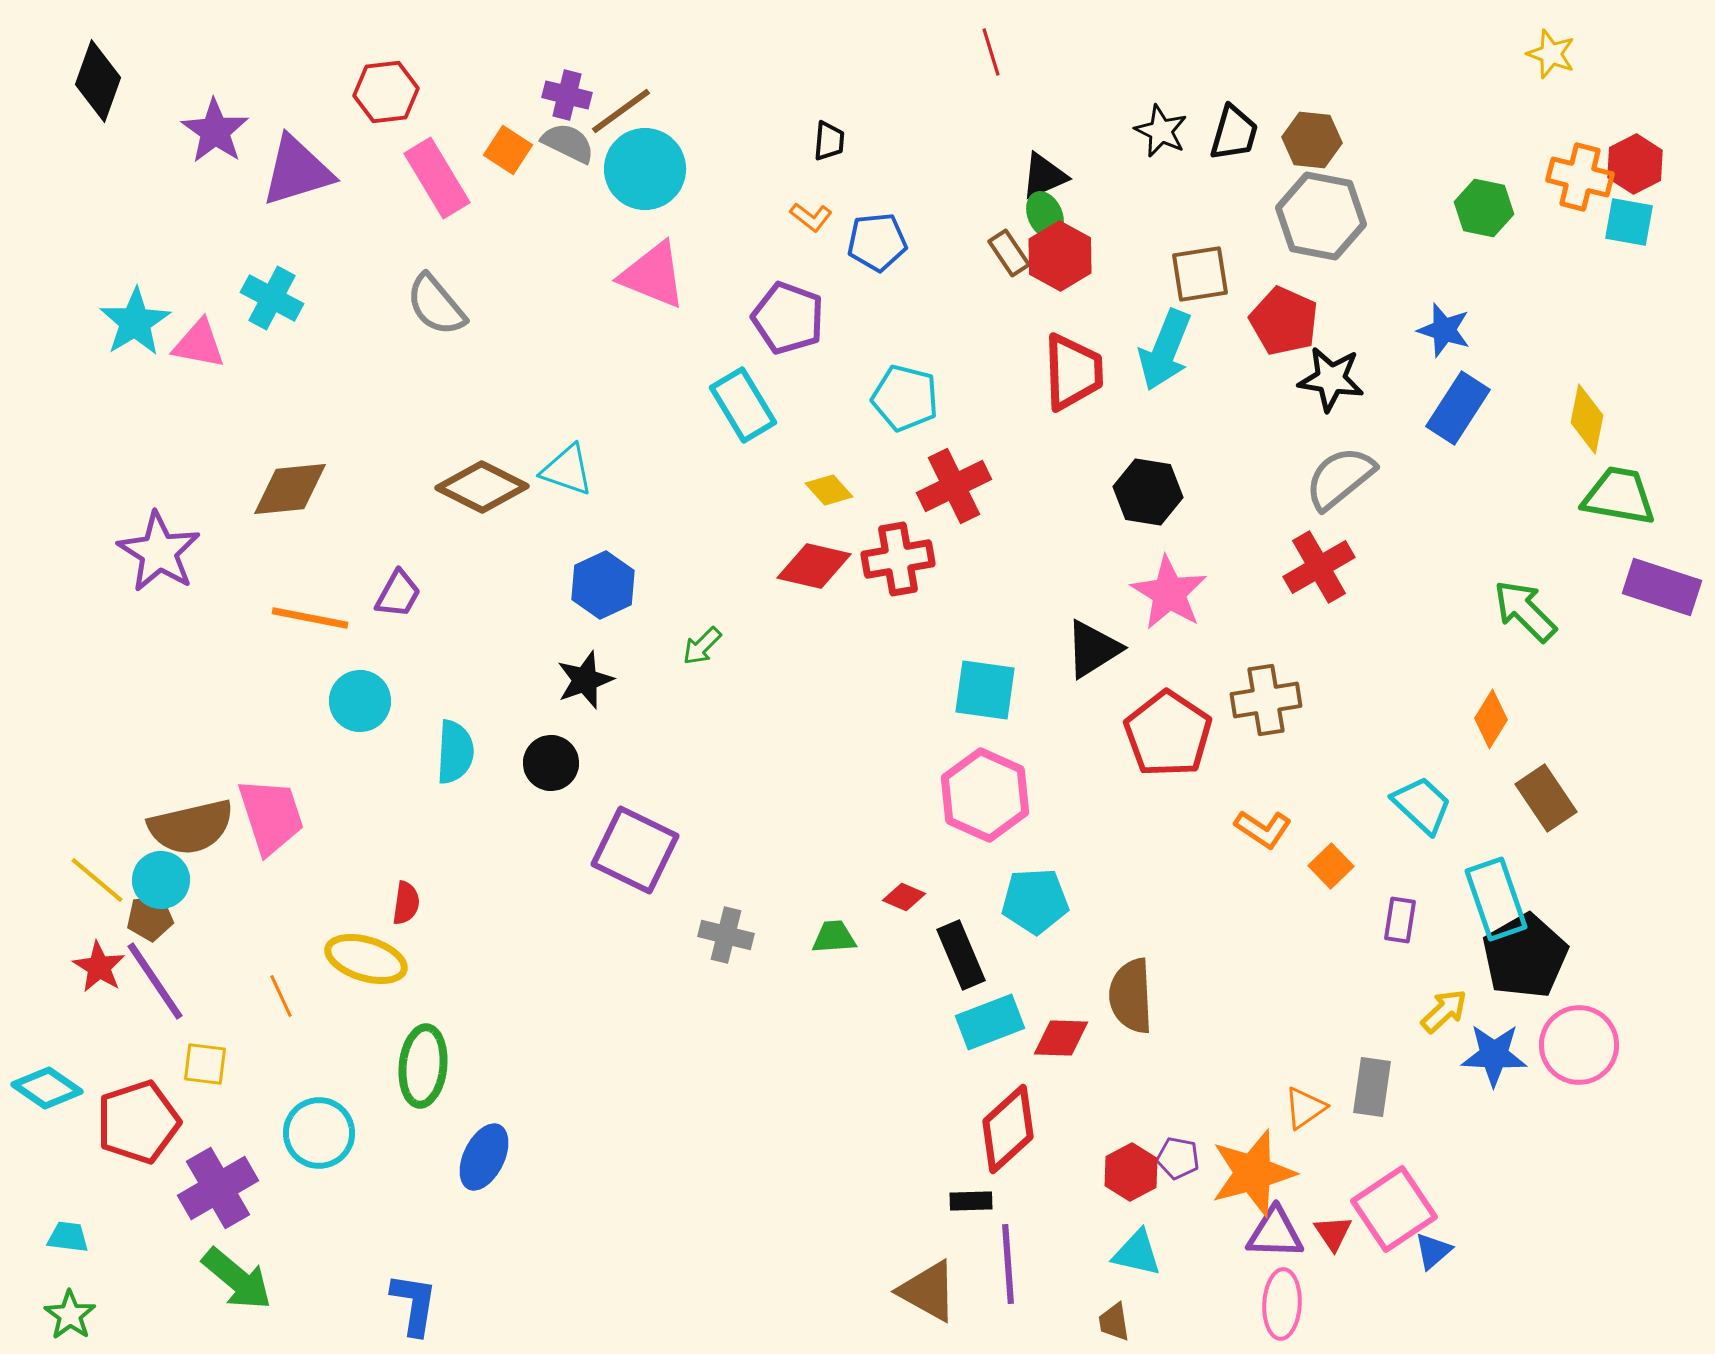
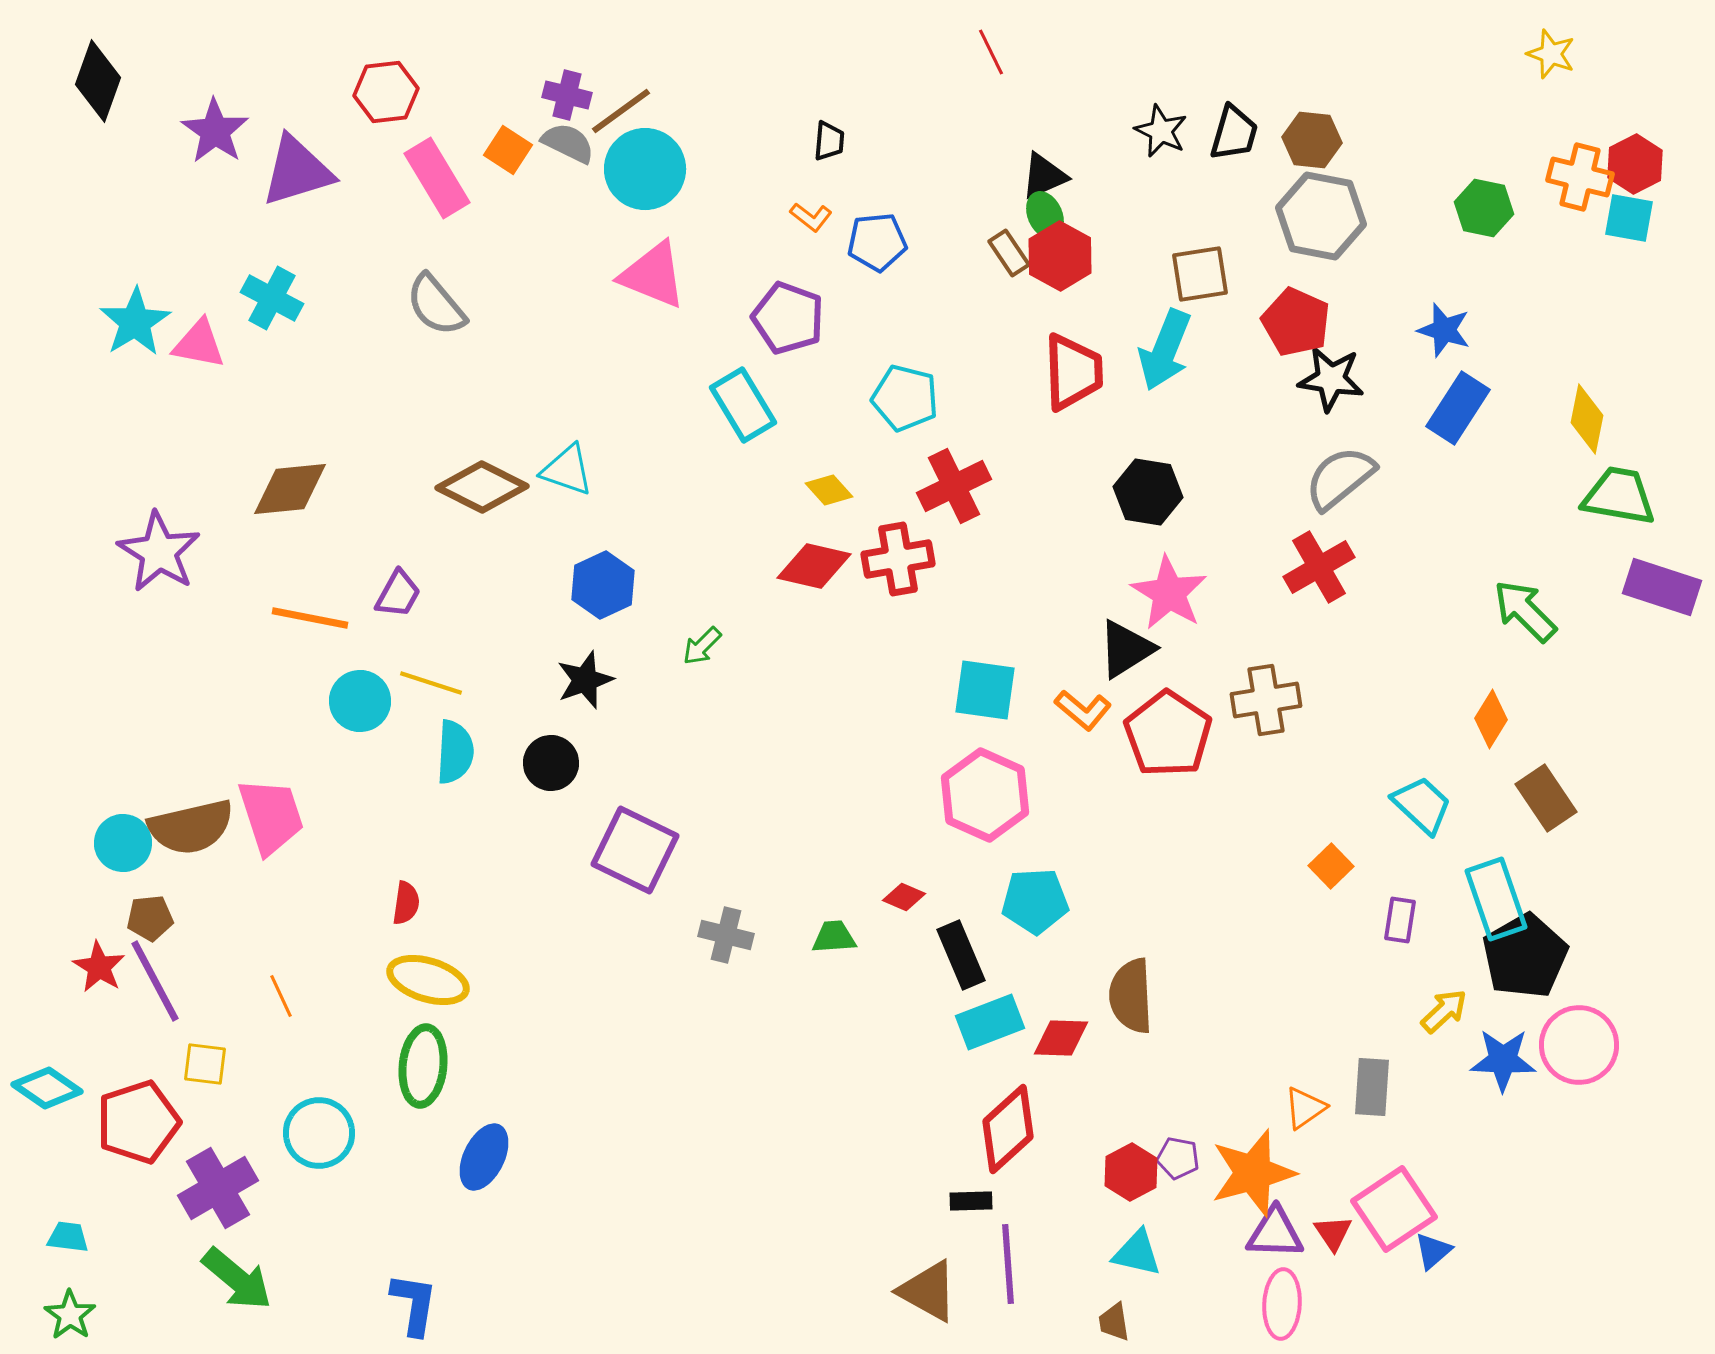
red line at (991, 52): rotated 9 degrees counterclockwise
cyan square at (1629, 222): moved 4 px up
red pentagon at (1284, 321): moved 12 px right, 1 px down
black triangle at (1093, 649): moved 33 px right
orange L-shape at (1263, 829): moved 180 px left, 119 px up; rotated 6 degrees clockwise
yellow line at (97, 880): moved 334 px right, 197 px up; rotated 22 degrees counterclockwise
cyan circle at (161, 880): moved 38 px left, 37 px up
yellow ellipse at (366, 959): moved 62 px right, 21 px down
purple line at (155, 981): rotated 6 degrees clockwise
blue star at (1494, 1055): moved 9 px right, 5 px down
gray rectangle at (1372, 1087): rotated 4 degrees counterclockwise
